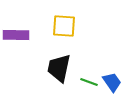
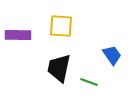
yellow square: moved 3 px left
purple rectangle: moved 2 px right
blue trapezoid: moved 27 px up
